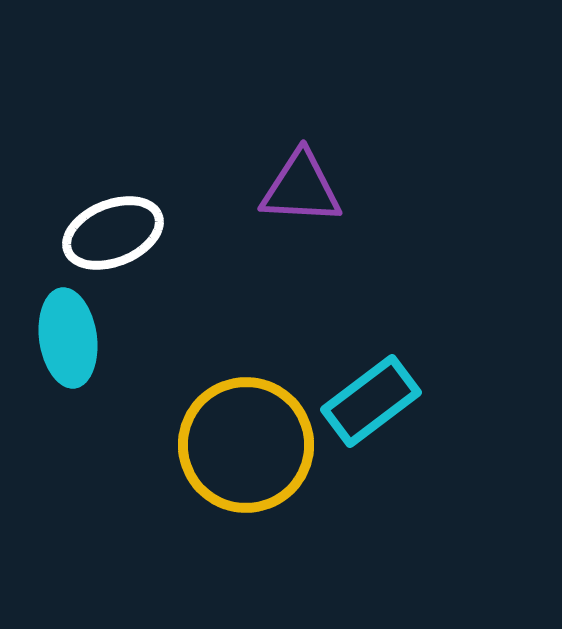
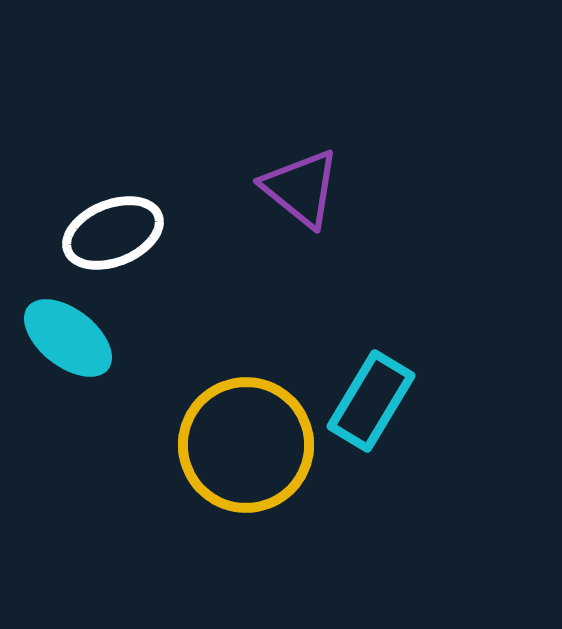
purple triangle: rotated 36 degrees clockwise
cyan ellipse: rotated 44 degrees counterclockwise
cyan rectangle: rotated 22 degrees counterclockwise
